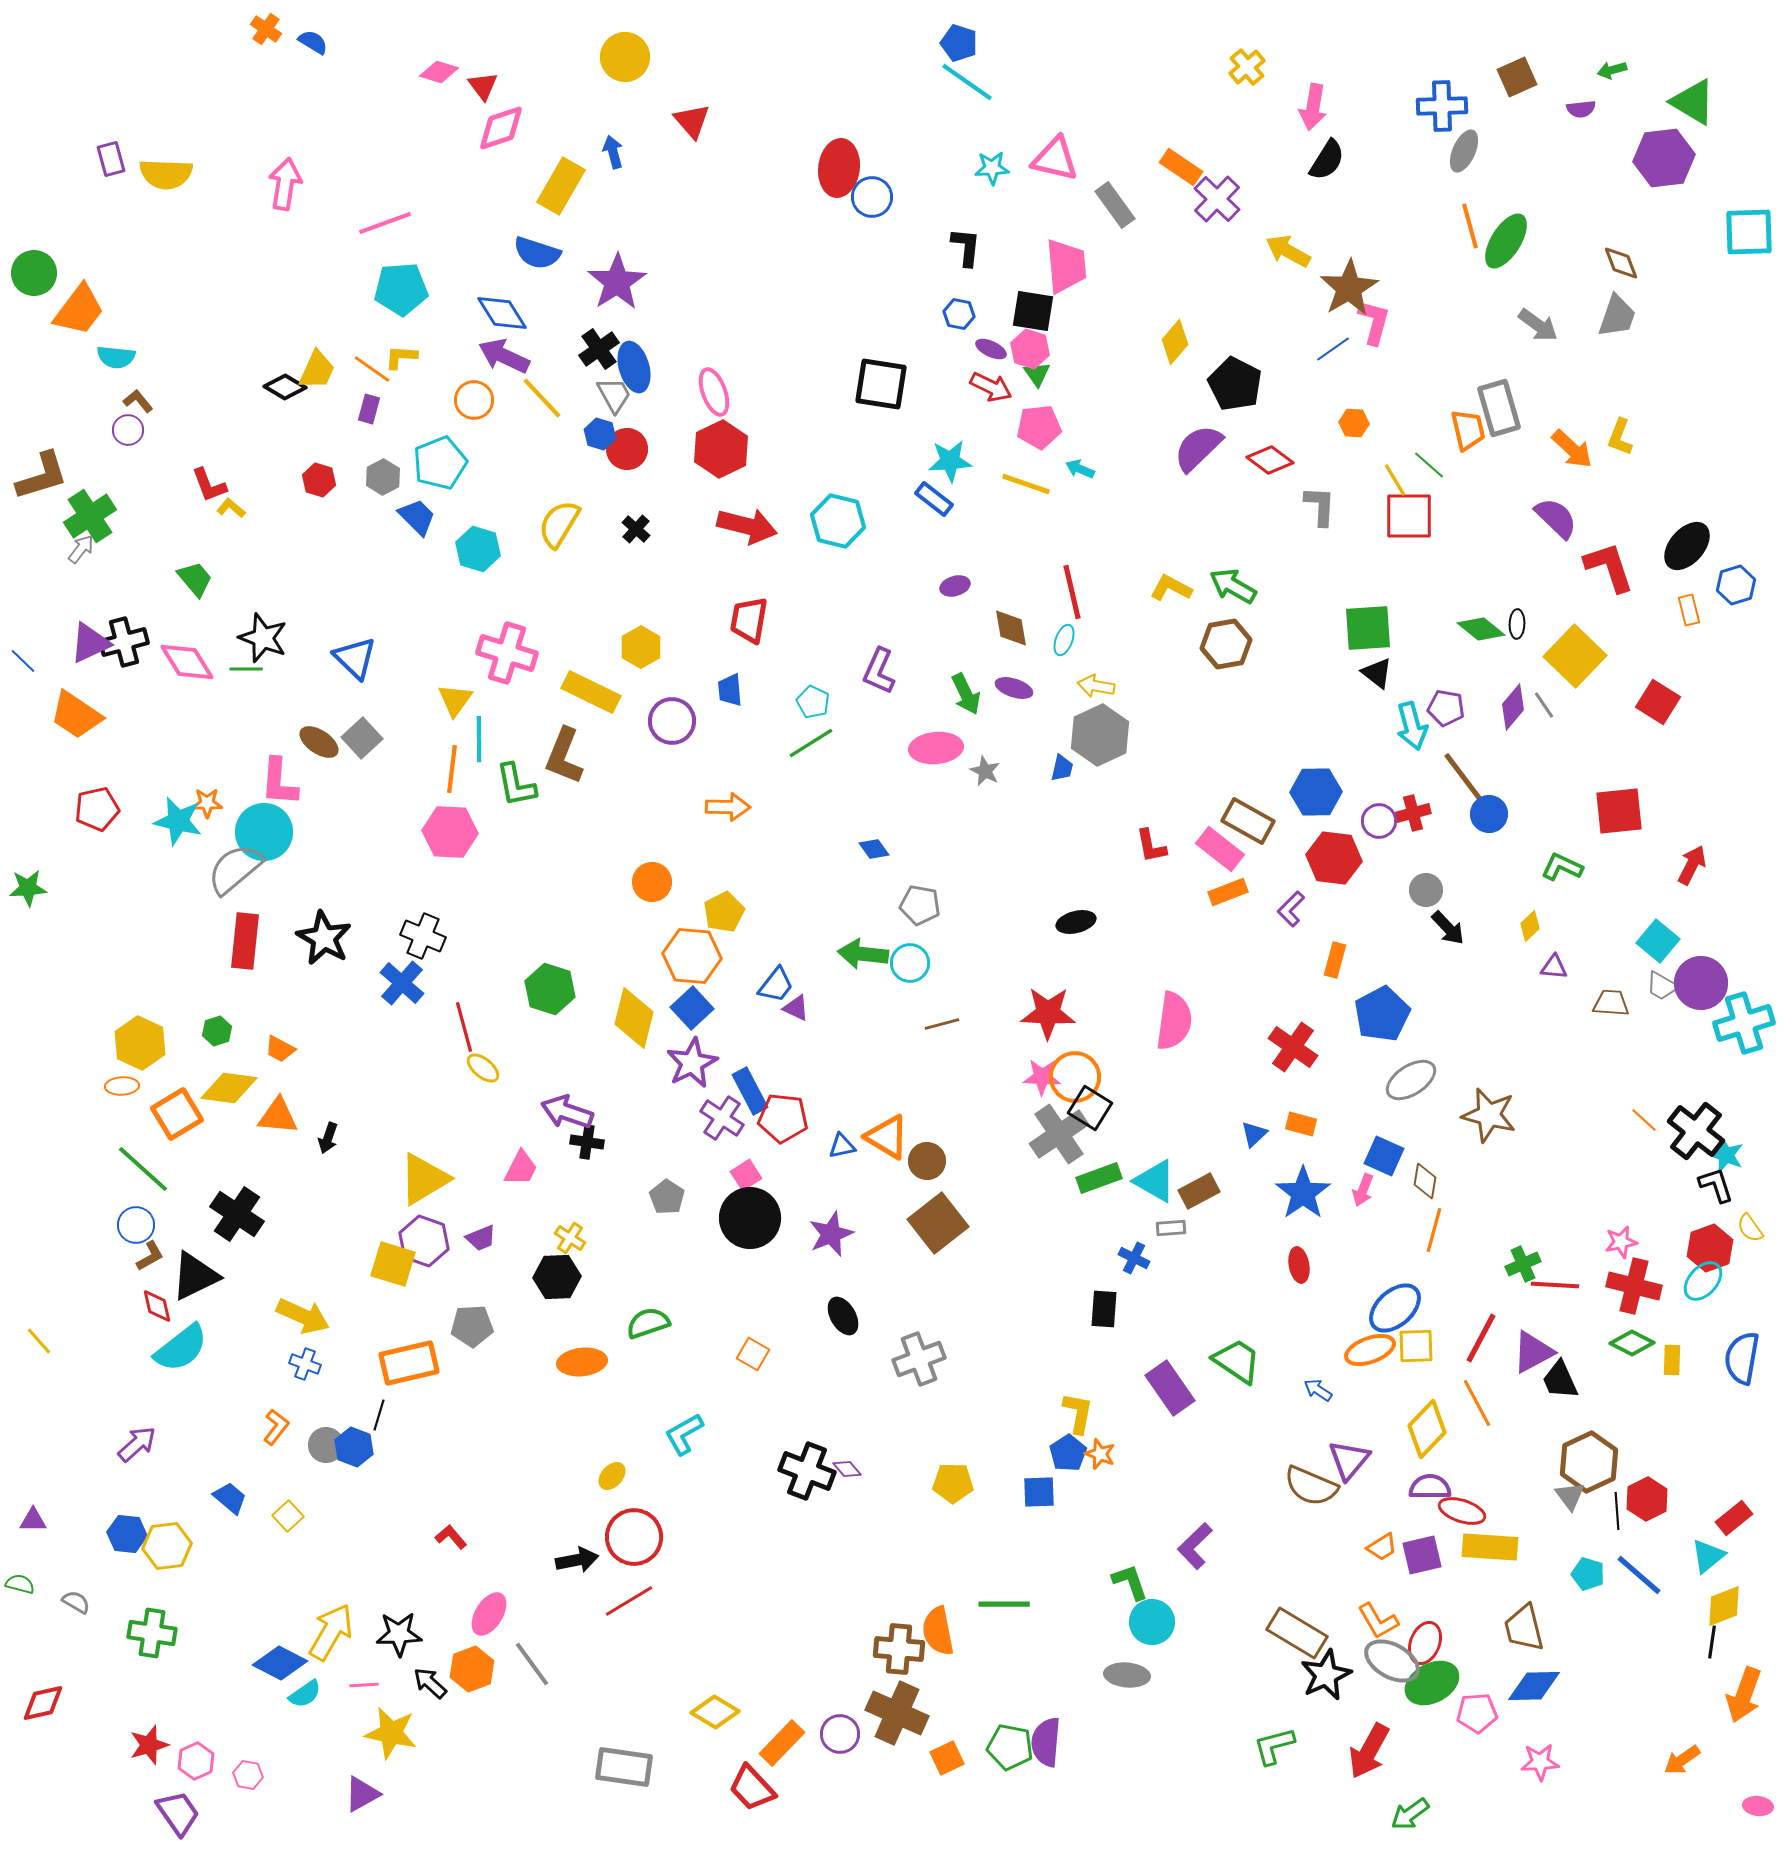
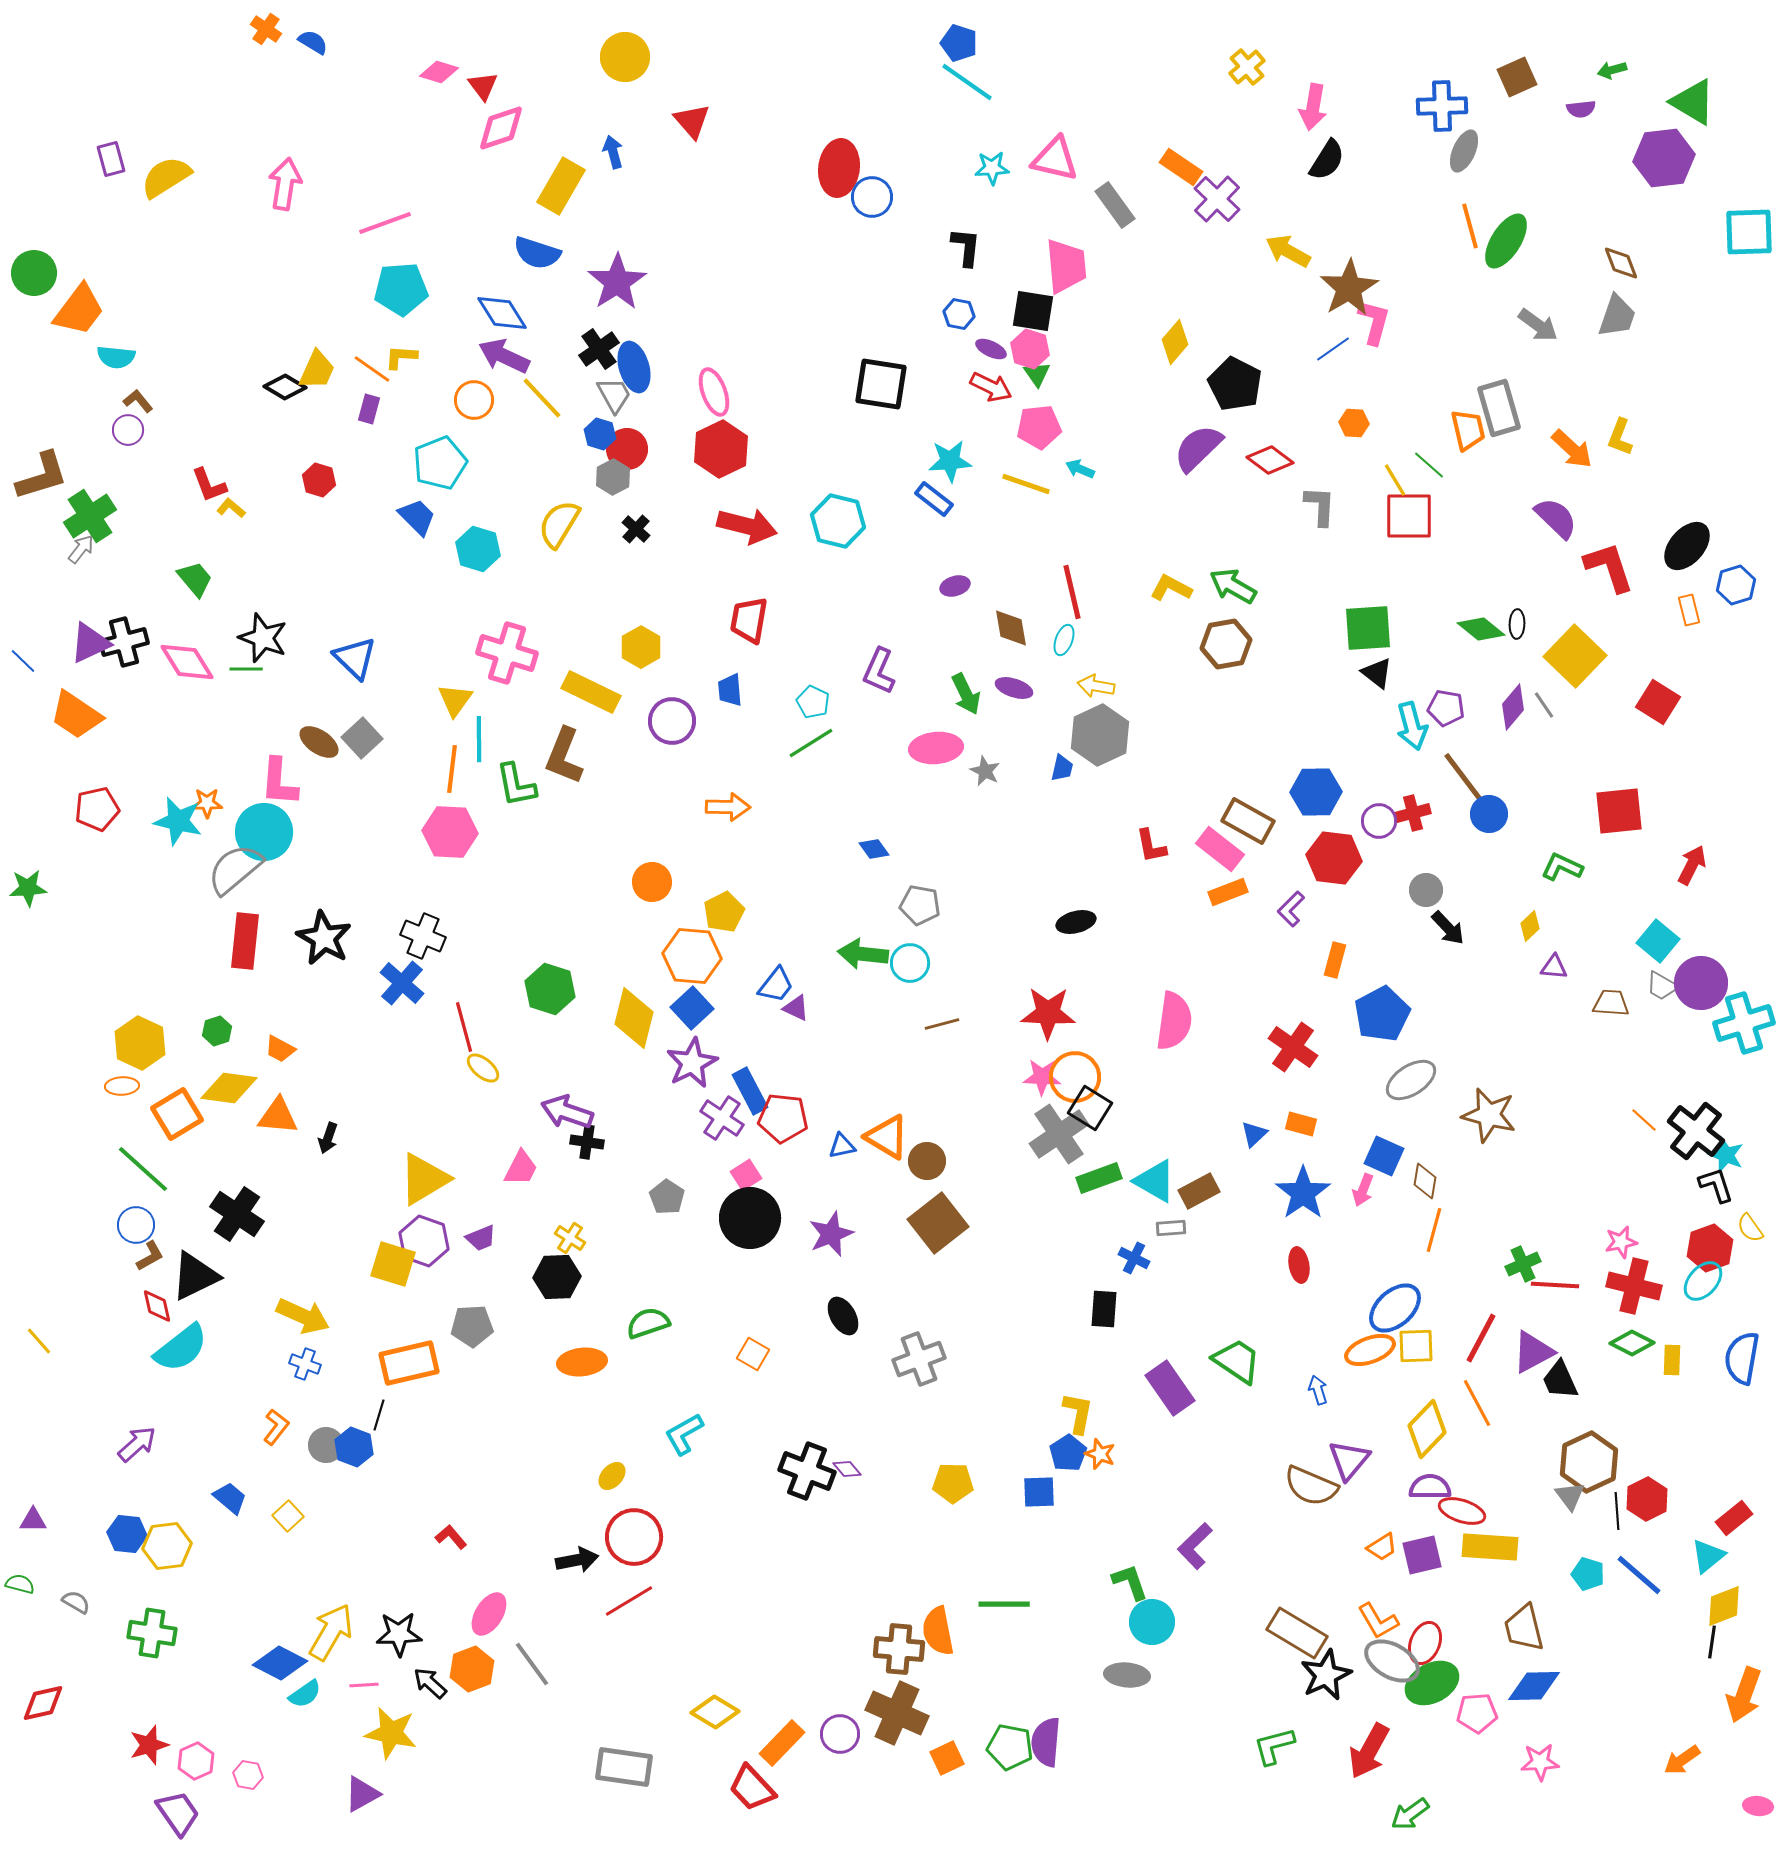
yellow semicircle at (166, 174): moved 3 px down; rotated 146 degrees clockwise
gray hexagon at (383, 477): moved 230 px right
blue arrow at (1318, 1390): rotated 40 degrees clockwise
